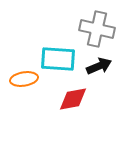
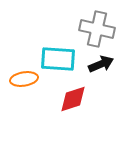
black arrow: moved 2 px right, 2 px up
red diamond: rotated 8 degrees counterclockwise
